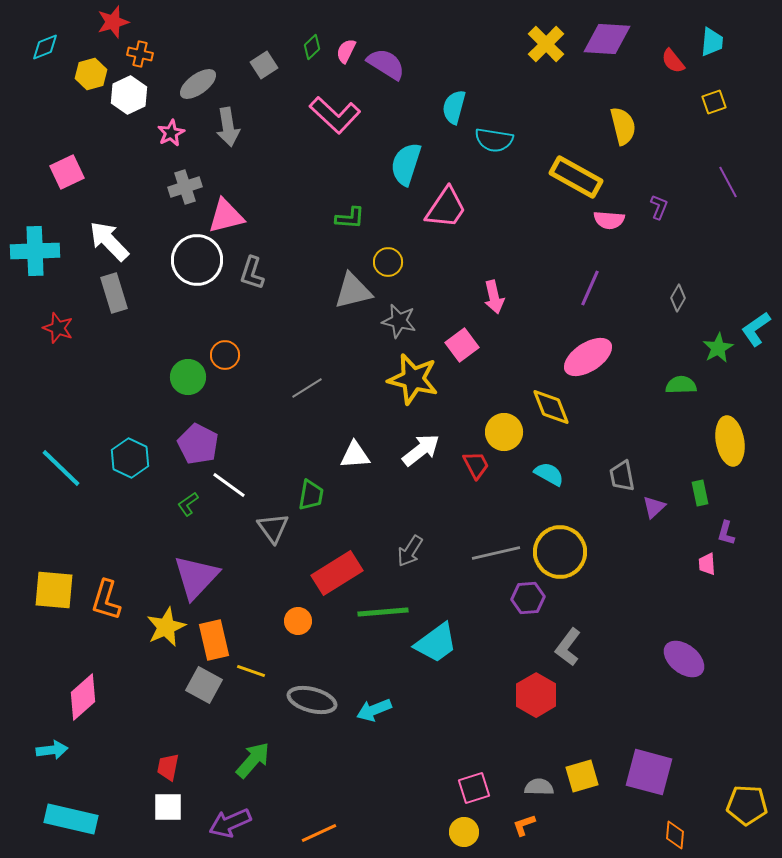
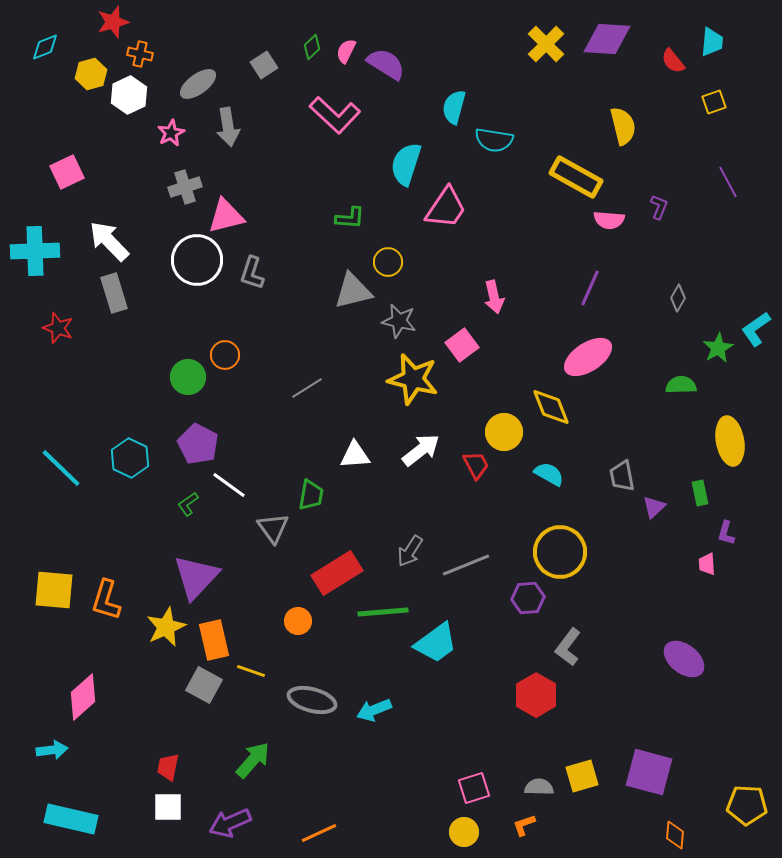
gray line at (496, 553): moved 30 px left, 12 px down; rotated 9 degrees counterclockwise
